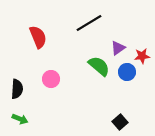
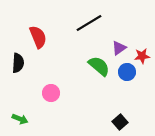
purple triangle: moved 1 px right
pink circle: moved 14 px down
black semicircle: moved 1 px right, 26 px up
